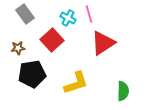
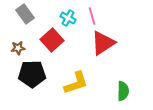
pink line: moved 3 px right, 2 px down
black pentagon: rotated 8 degrees clockwise
